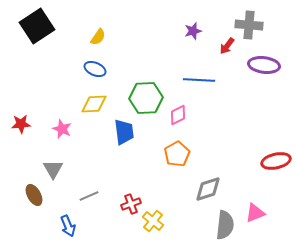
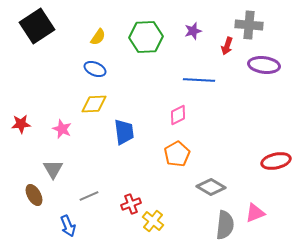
red arrow: rotated 18 degrees counterclockwise
green hexagon: moved 61 px up
gray diamond: moved 3 px right, 2 px up; rotated 48 degrees clockwise
